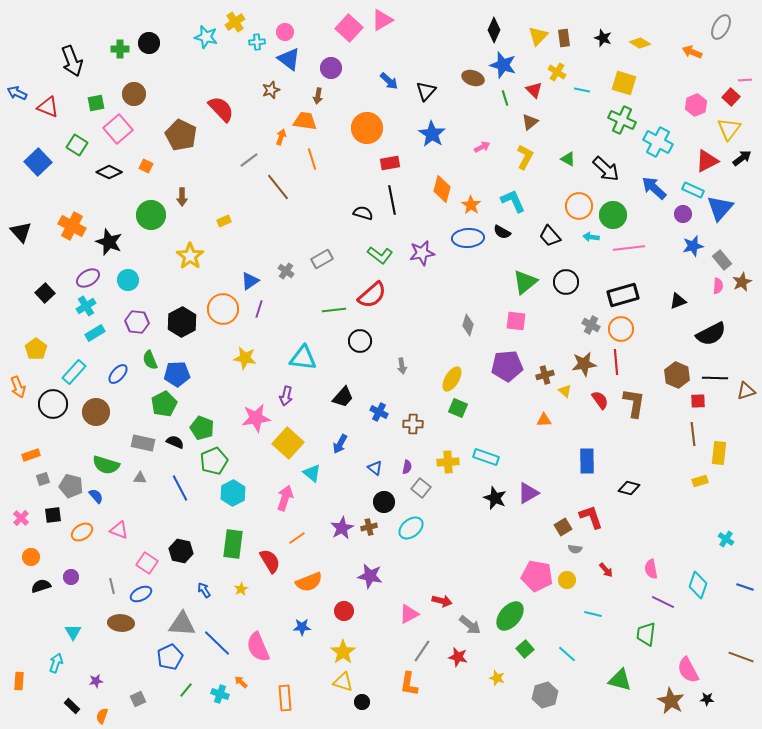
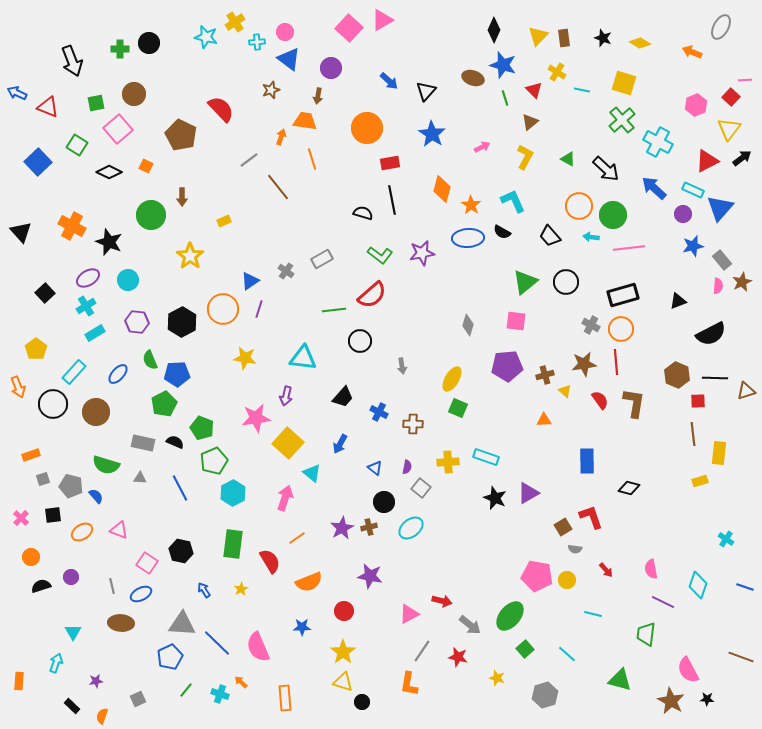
green cross at (622, 120): rotated 24 degrees clockwise
